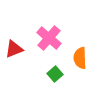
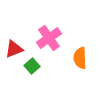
pink cross: rotated 15 degrees clockwise
green square: moved 23 px left, 8 px up
